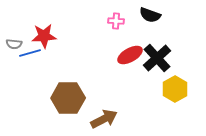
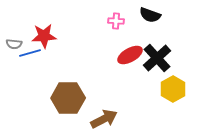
yellow hexagon: moved 2 px left
